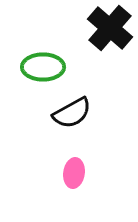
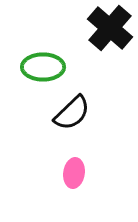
black semicircle: rotated 15 degrees counterclockwise
